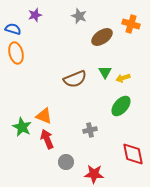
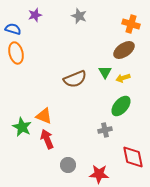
brown ellipse: moved 22 px right, 13 px down
gray cross: moved 15 px right
red diamond: moved 3 px down
gray circle: moved 2 px right, 3 px down
red star: moved 5 px right
